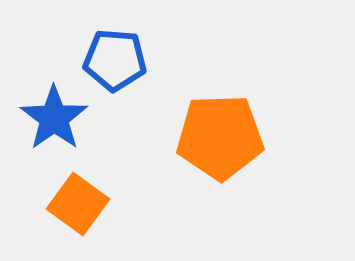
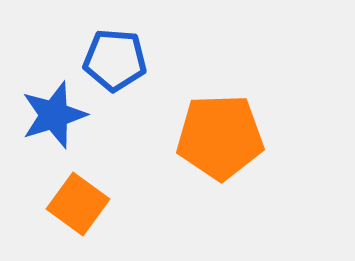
blue star: moved 3 px up; rotated 18 degrees clockwise
